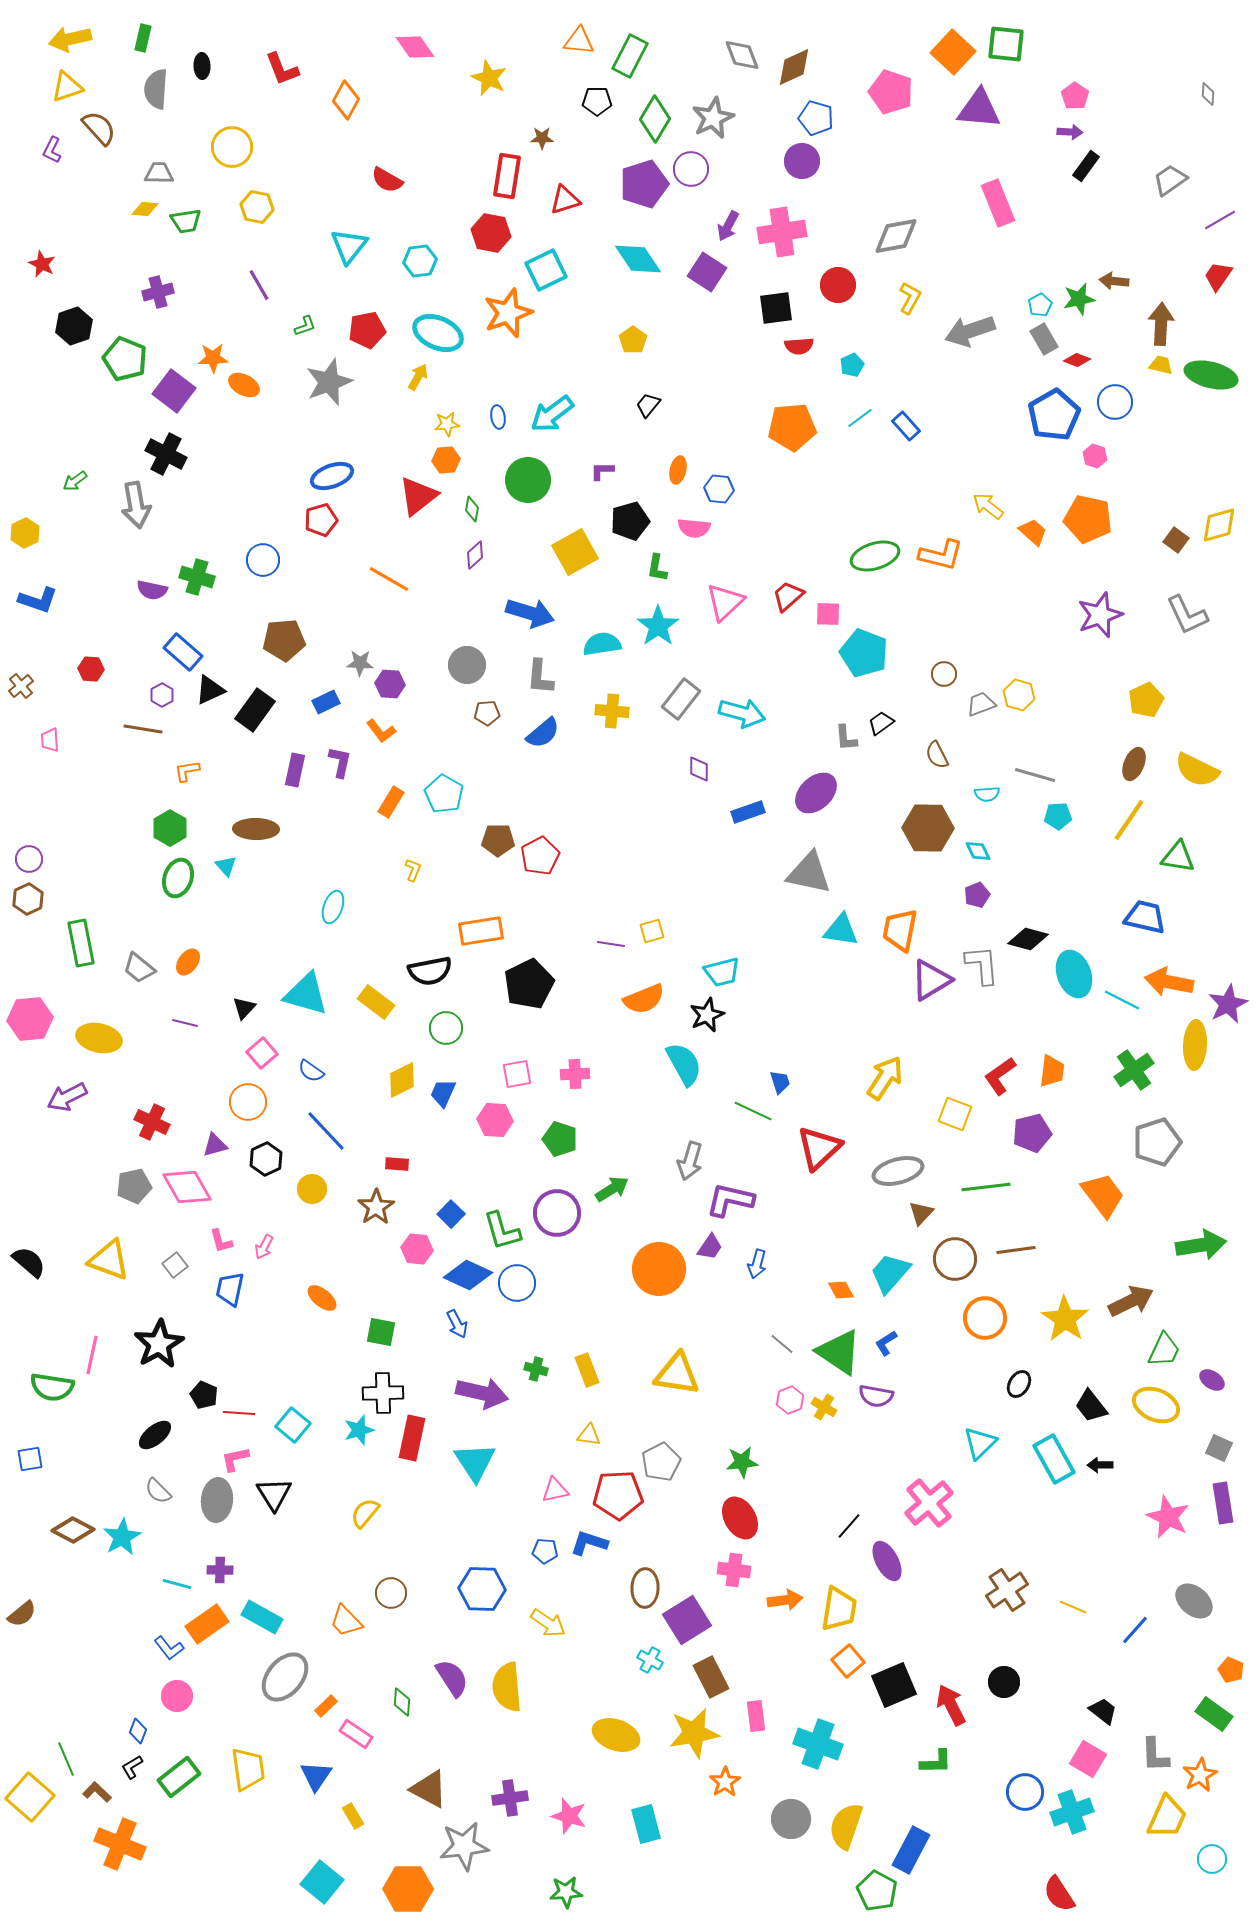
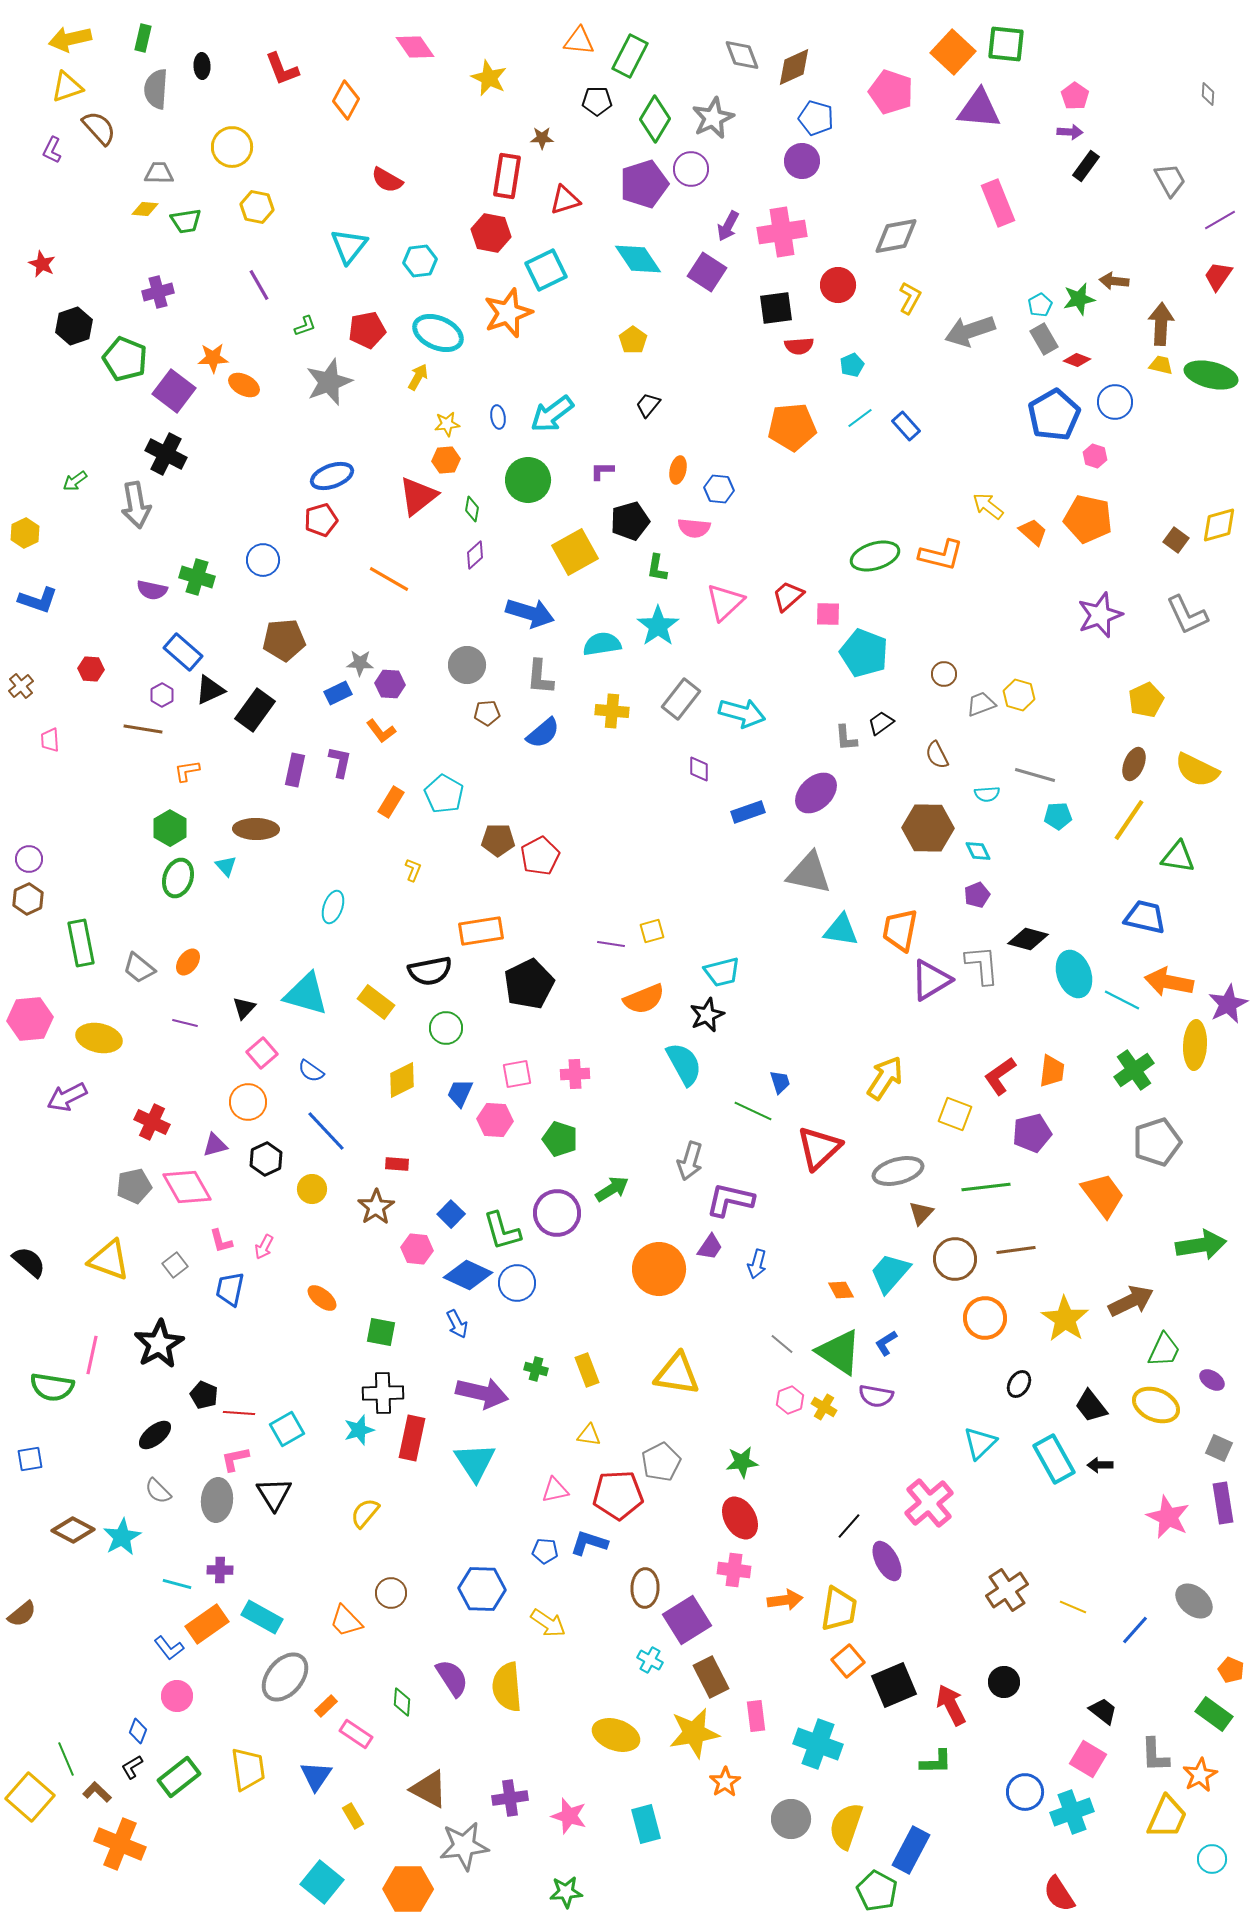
gray trapezoid at (1170, 180): rotated 96 degrees clockwise
blue rectangle at (326, 702): moved 12 px right, 9 px up
blue trapezoid at (443, 1093): moved 17 px right
cyan square at (293, 1425): moved 6 px left, 4 px down; rotated 20 degrees clockwise
